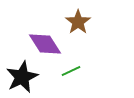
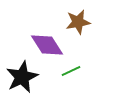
brown star: rotated 25 degrees clockwise
purple diamond: moved 2 px right, 1 px down
